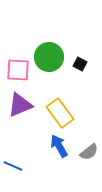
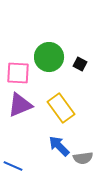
pink square: moved 3 px down
yellow rectangle: moved 1 px right, 5 px up
blue arrow: rotated 15 degrees counterclockwise
gray semicircle: moved 6 px left, 6 px down; rotated 30 degrees clockwise
